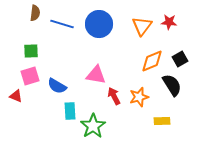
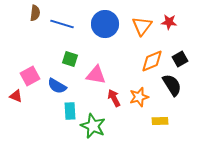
blue circle: moved 6 px right
green square: moved 39 px right, 8 px down; rotated 21 degrees clockwise
pink square: rotated 12 degrees counterclockwise
red arrow: moved 2 px down
yellow rectangle: moved 2 px left
green star: rotated 15 degrees counterclockwise
